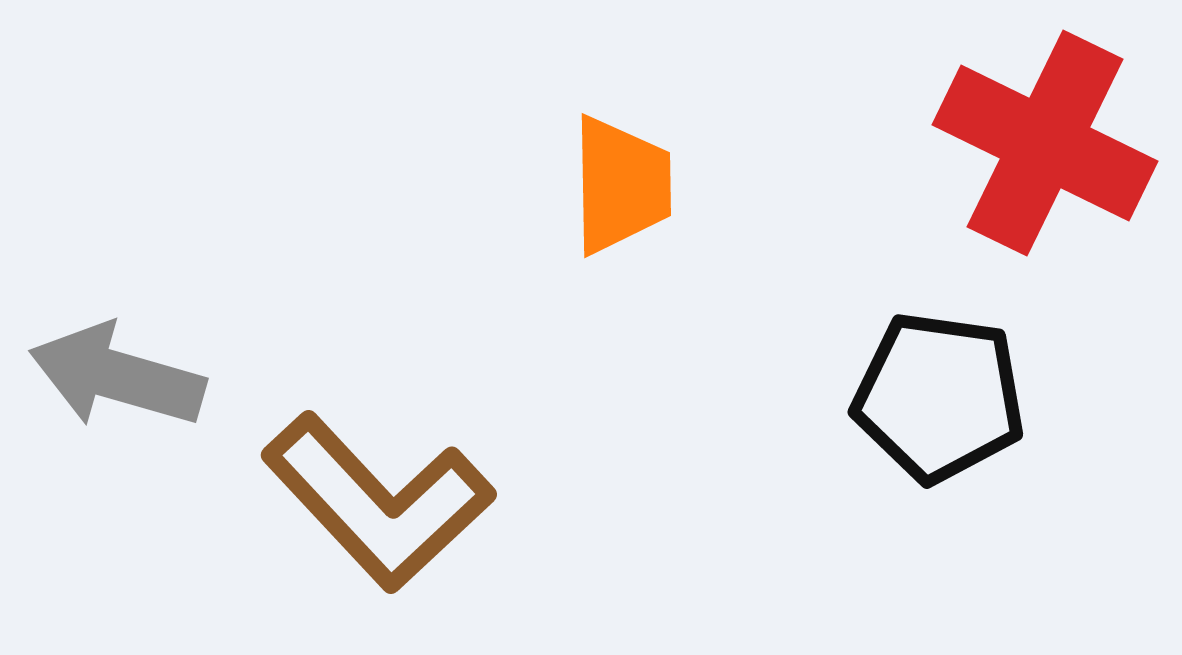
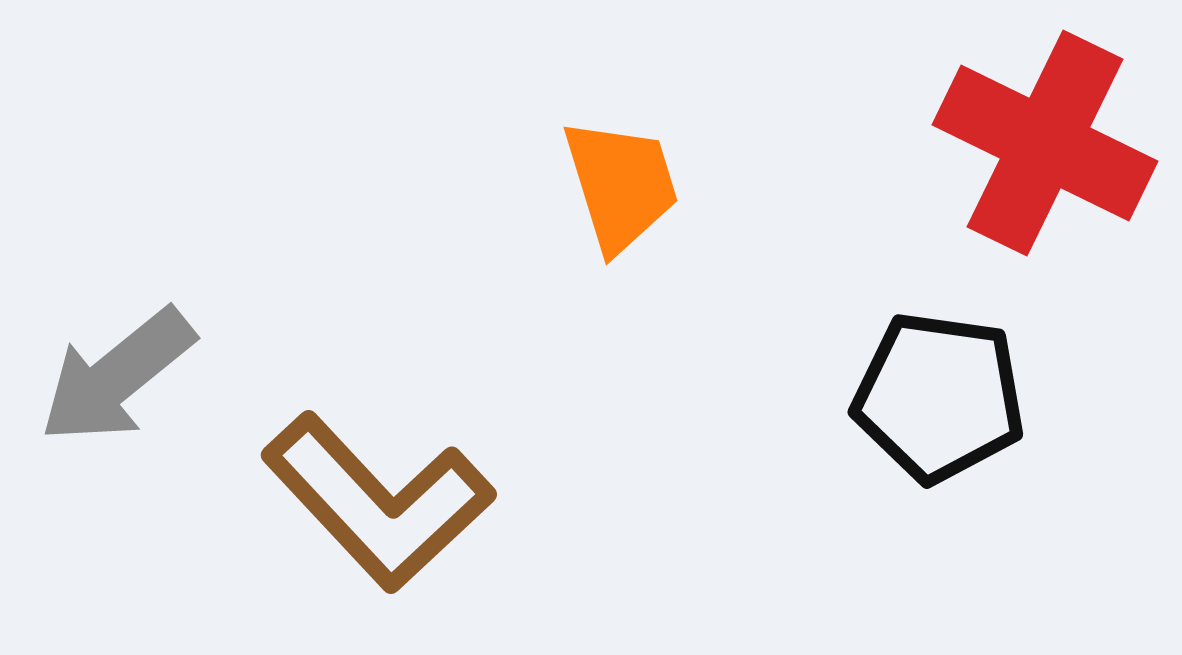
orange trapezoid: rotated 16 degrees counterclockwise
gray arrow: rotated 55 degrees counterclockwise
